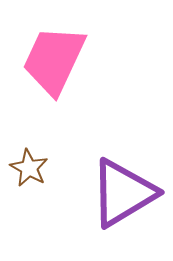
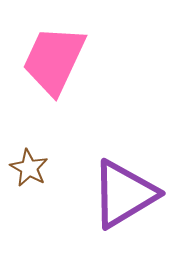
purple triangle: moved 1 px right, 1 px down
